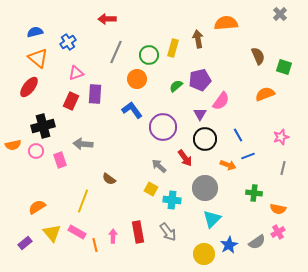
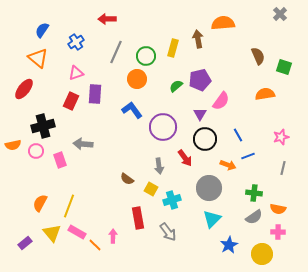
orange semicircle at (226, 23): moved 3 px left
blue semicircle at (35, 32): moved 7 px right, 2 px up; rotated 42 degrees counterclockwise
blue cross at (68, 42): moved 8 px right
green circle at (149, 55): moved 3 px left, 1 px down
red ellipse at (29, 87): moved 5 px left, 2 px down
orange semicircle at (265, 94): rotated 12 degrees clockwise
gray arrow at (159, 166): rotated 140 degrees counterclockwise
brown semicircle at (109, 179): moved 18 px right
gray circle at (205, 188): moved 4 px right
cyan cross at (172, 200): rotated 24 degrees counterclockwise
yellow line at (83, 201): moved 14 px left, 5 px down
orange semicircle at (37, 207): moved 3 px right, 4 px up; rotated 30 degrees counterclockwise
red rectangle at (138, 232): moved 14 px up
pink cross at (278, 232): rotated 32 degrees clockwise
gray semicircle at (257, 242): moved 3 px left, 25 px up
orange line at (95, 245): rotated 32 degrees counterclockwise
yellow circle at (204, 254): moved 58 px right
